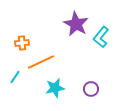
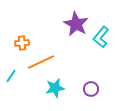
cyan line: moved 4 px left, 1 px up
